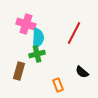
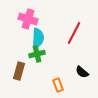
pink cross: moved 2 px right, 5 px up
